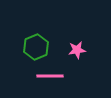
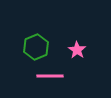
pink star: rotated 30 degrees counterclockwise
